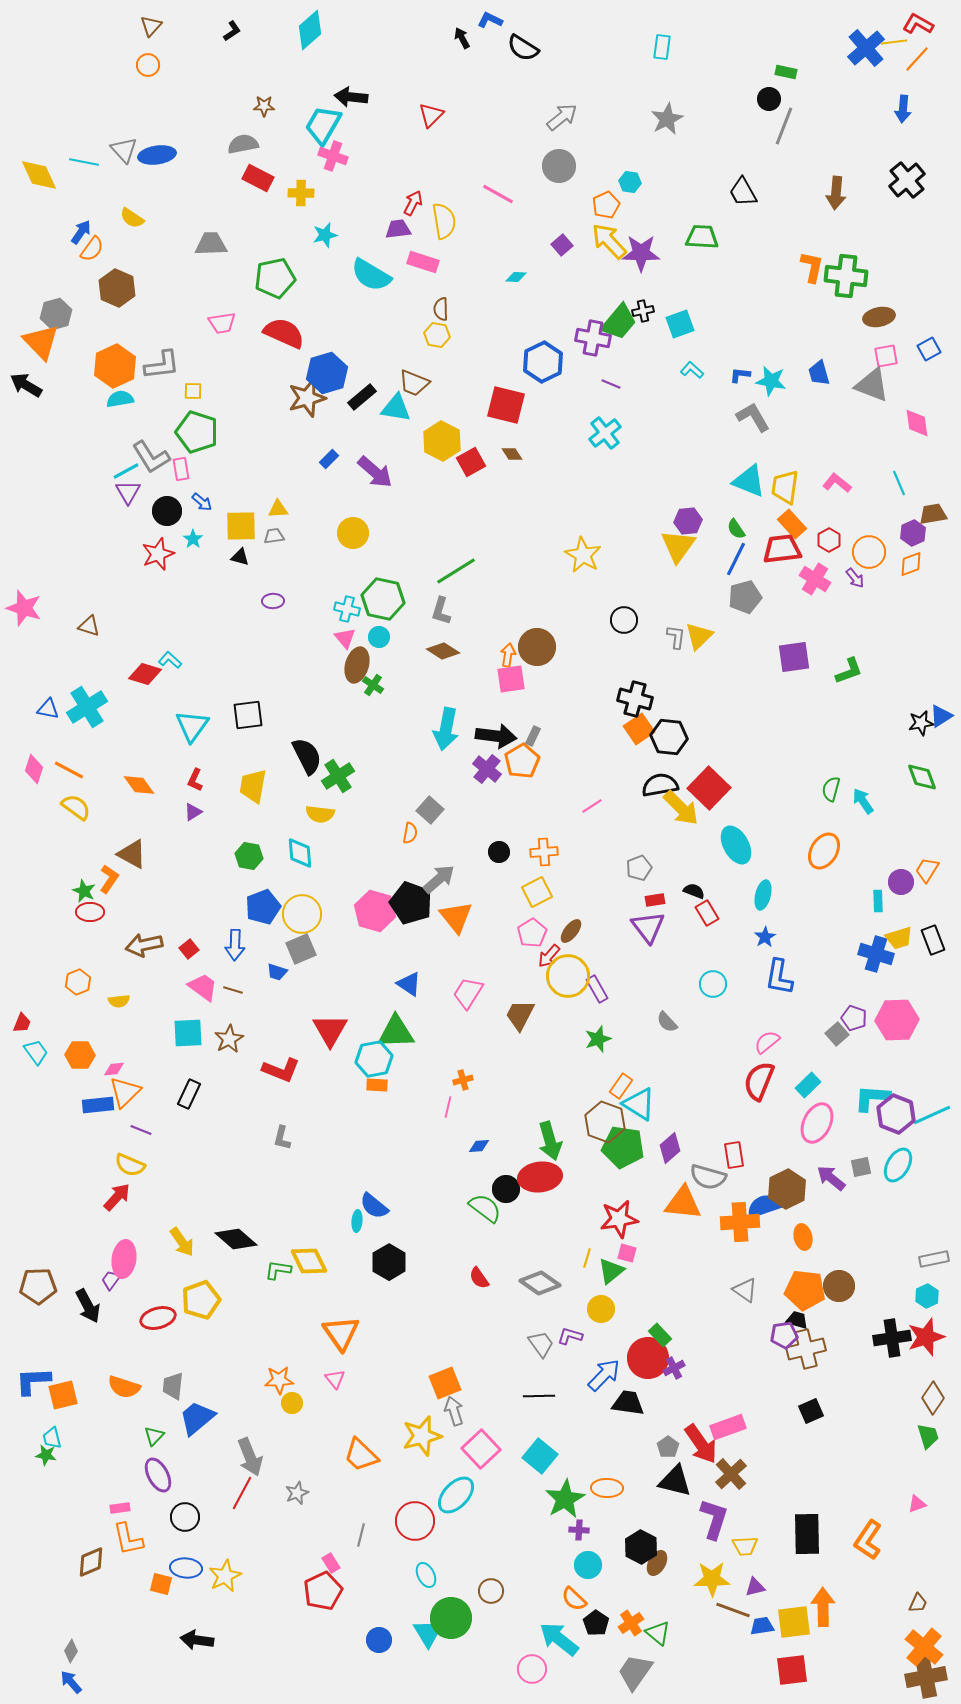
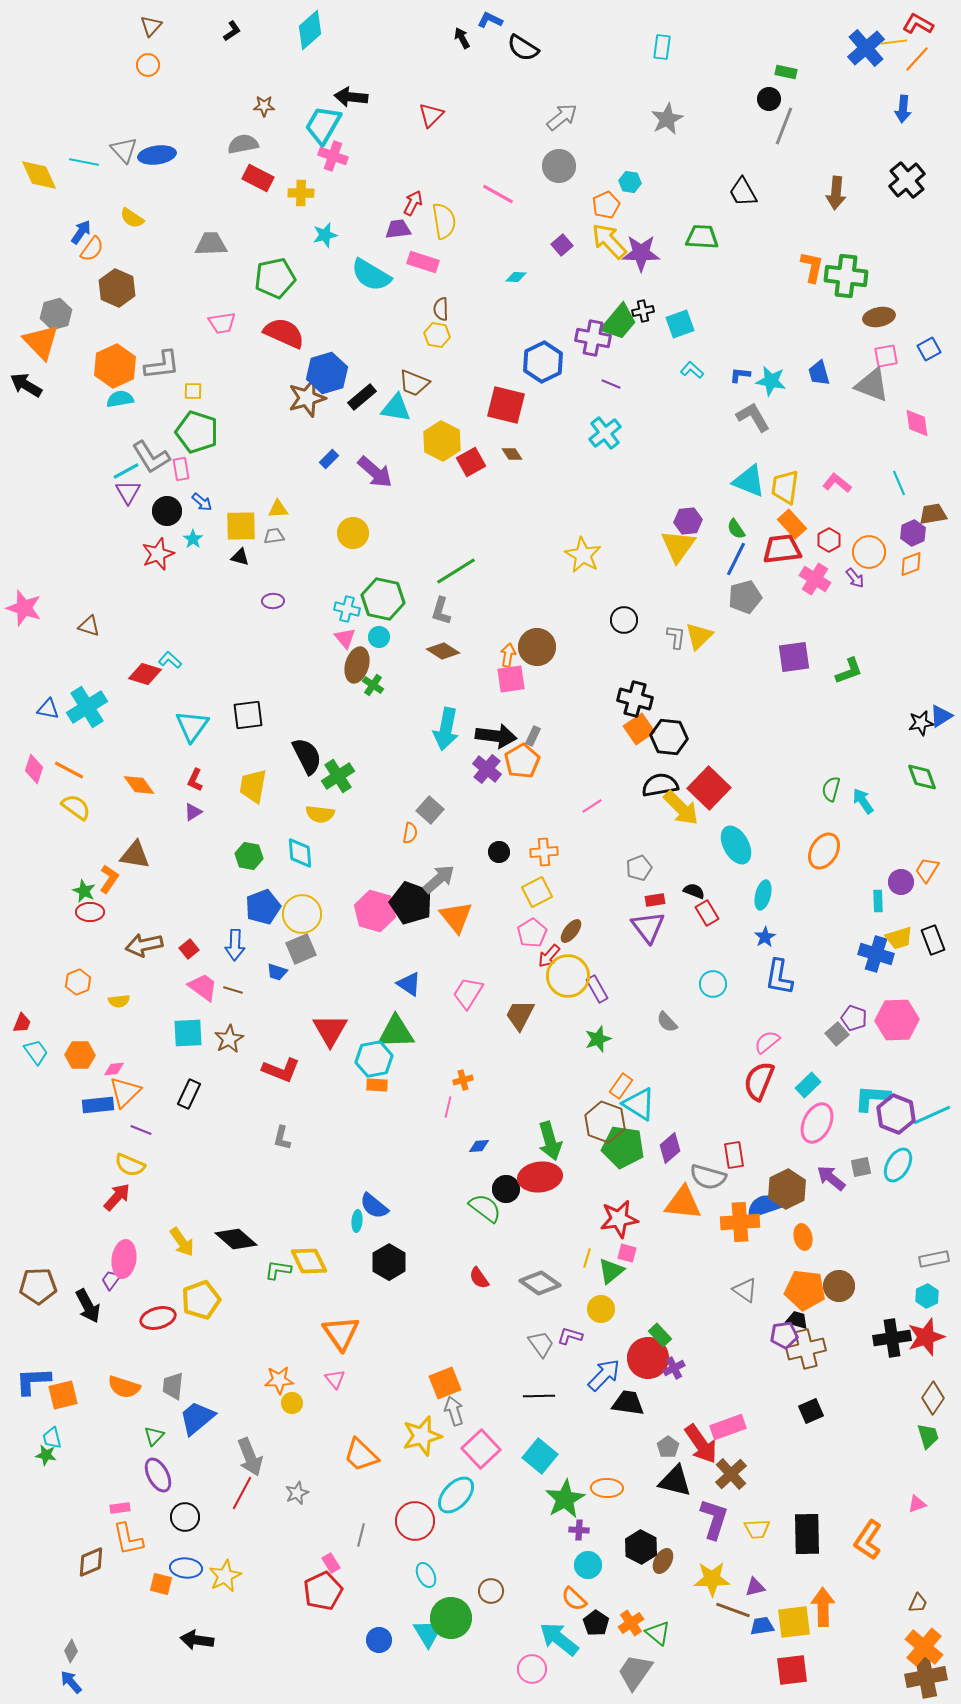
brown triangle at (132, 854): moved 3 px right, 1 px down; rotated 20 degrees counterclockwise
yellow trapezoid at (745, 1546): moved 12 px right, 17 px up
brown ellipse at (657, 1563): moved 6 px right, 2 px up
